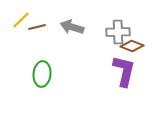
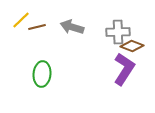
purple L-shape: moved 2 px up; rotated 20 degrees clockwise
